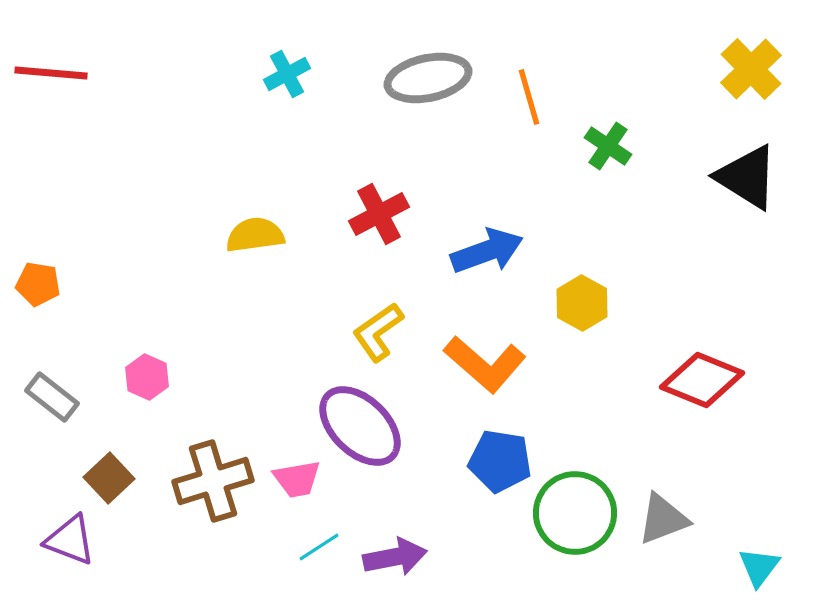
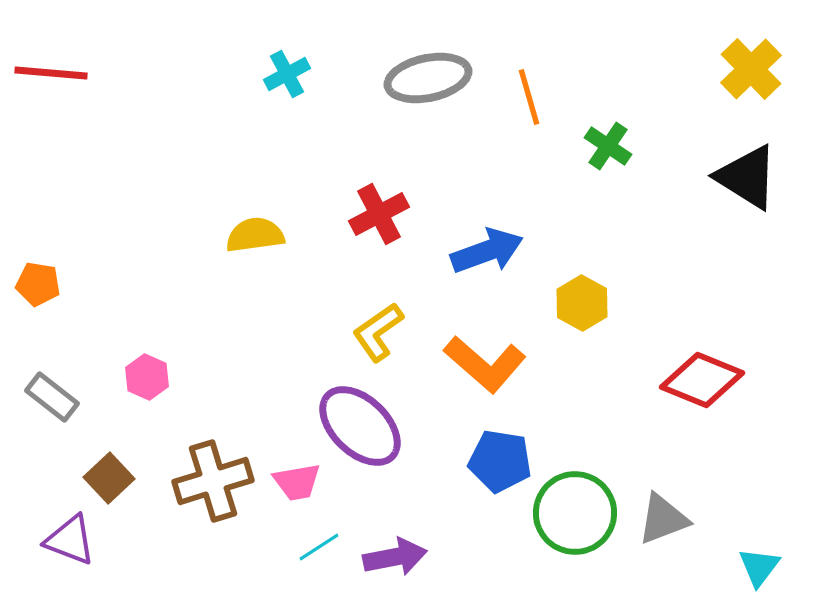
pink trapezoid: moved 3 px down
